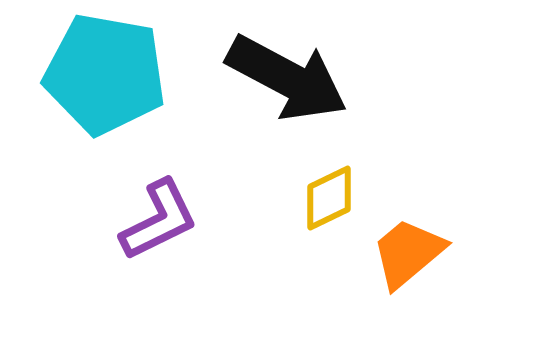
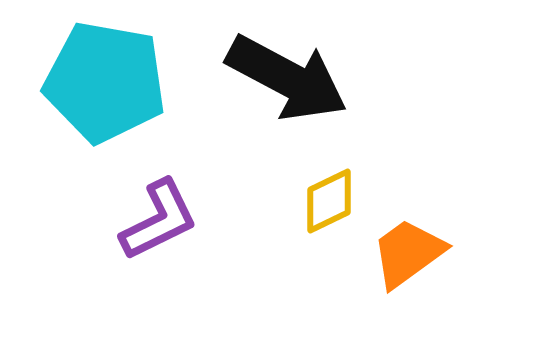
cyan pentagon: moved 8 px down
yellow diamond: moved 3 px down
orange trapezoid: rotated 4 degrees clockwise
